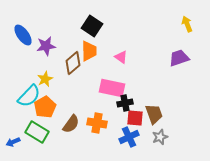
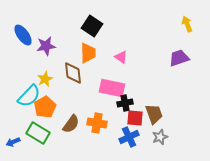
orange trapezoid: moved 1 px left, 2 px down
brown diamond: moved 10 px down; rotated 55 degrees counterclockwise
green rectangle: moved 1 px right, 1 px down
